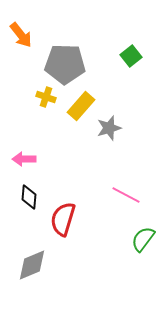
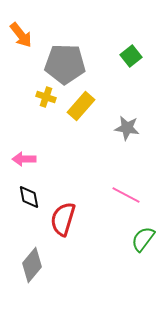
gray star: moved 18 px right; rotated 25 degrees clockwise
black diamond: rotated 15 degrees counterclockwise
gray diamond: rotated 28 degrees counterclockwise
